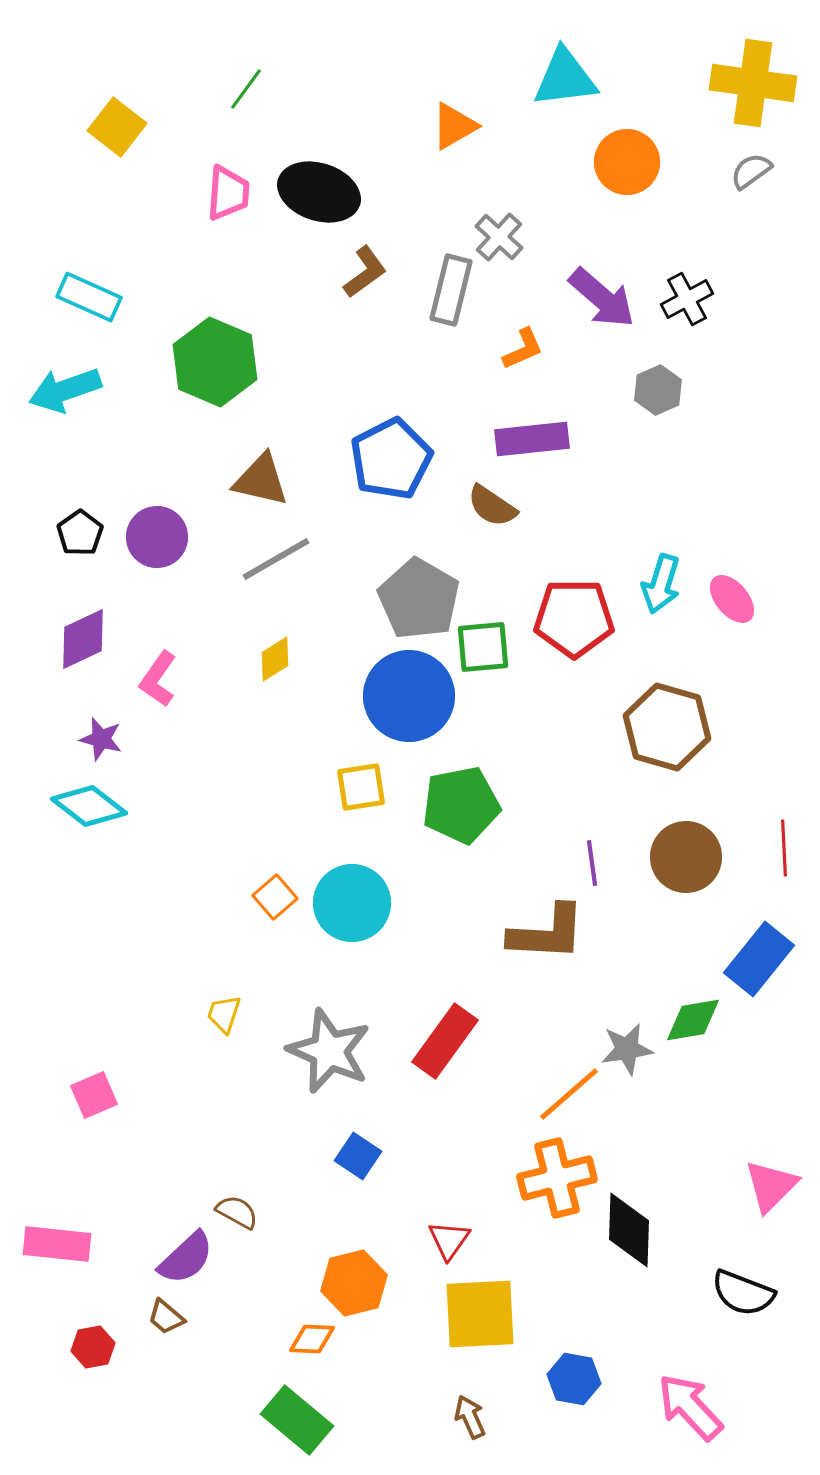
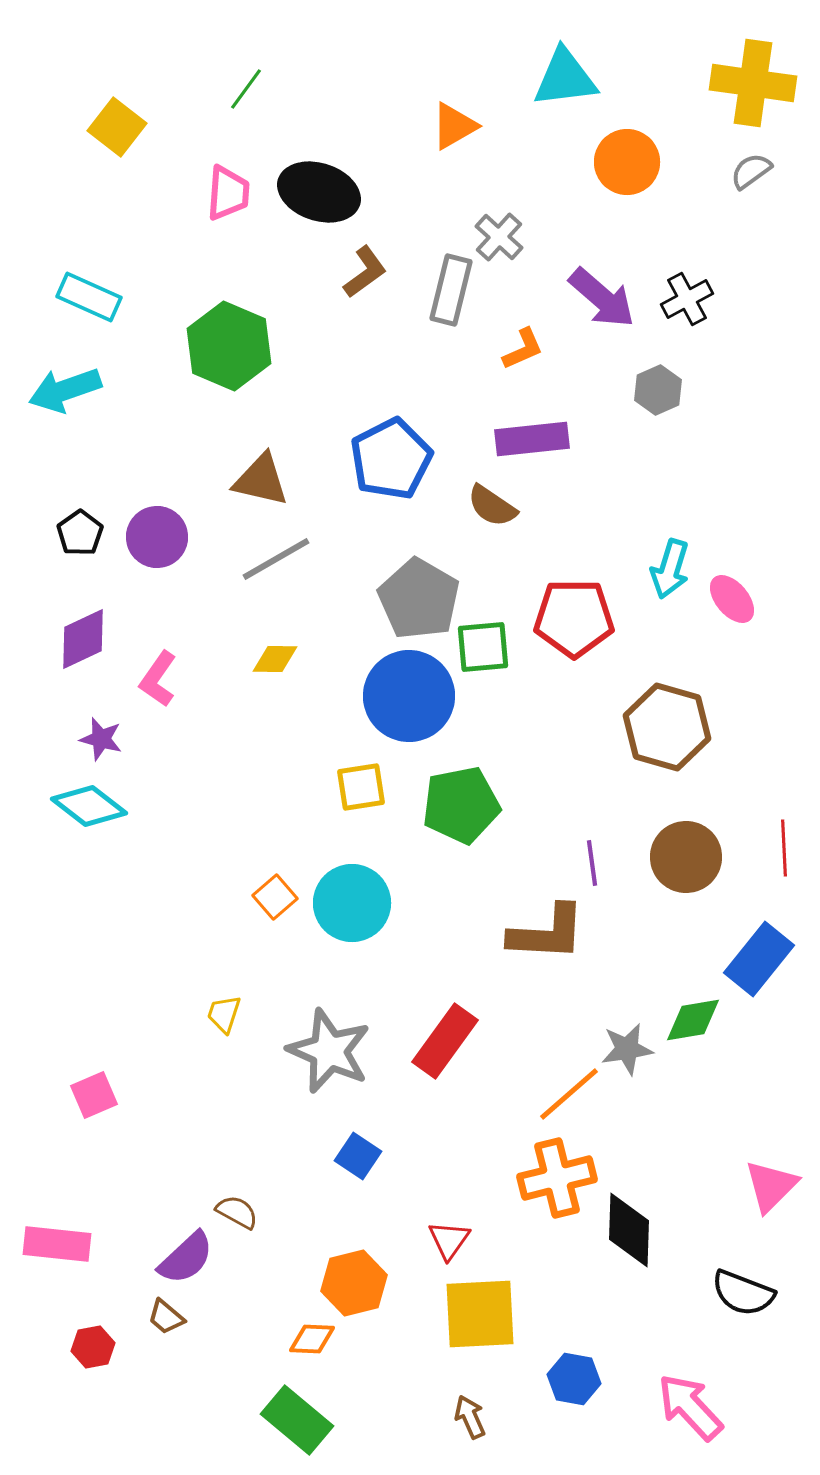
green hexagon at (215, 362): moved 14 px right, 16 px up
cyan arrow at (661, 584): moved 9 px right, 15 px up
yellow diamond at (275, 659): rotated 33 degrees clockwise
